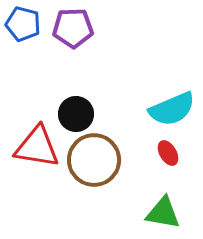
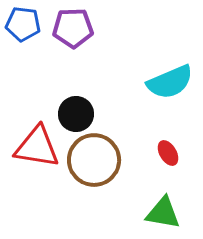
blue pentagon: rotated 8 degrees counterclockwise
cyan semicircle: moved 2 px left, 27 px up
